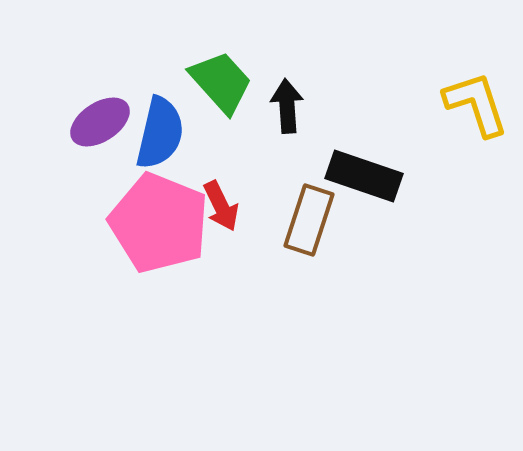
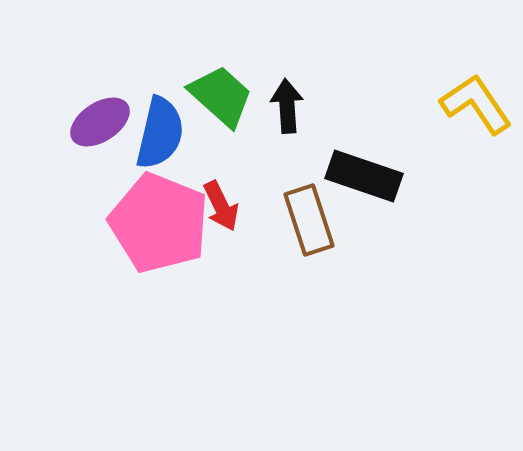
green trapezoid: moved 14 px down; rotated 6 degrees counterclockwise
yellow L-shape: rotated 16 degrees counterclockwise
brown rectangle: rotated 36 degrees counterclockwise
